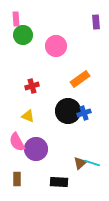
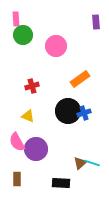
black rectangle: moved 2 px right, 1 px down
